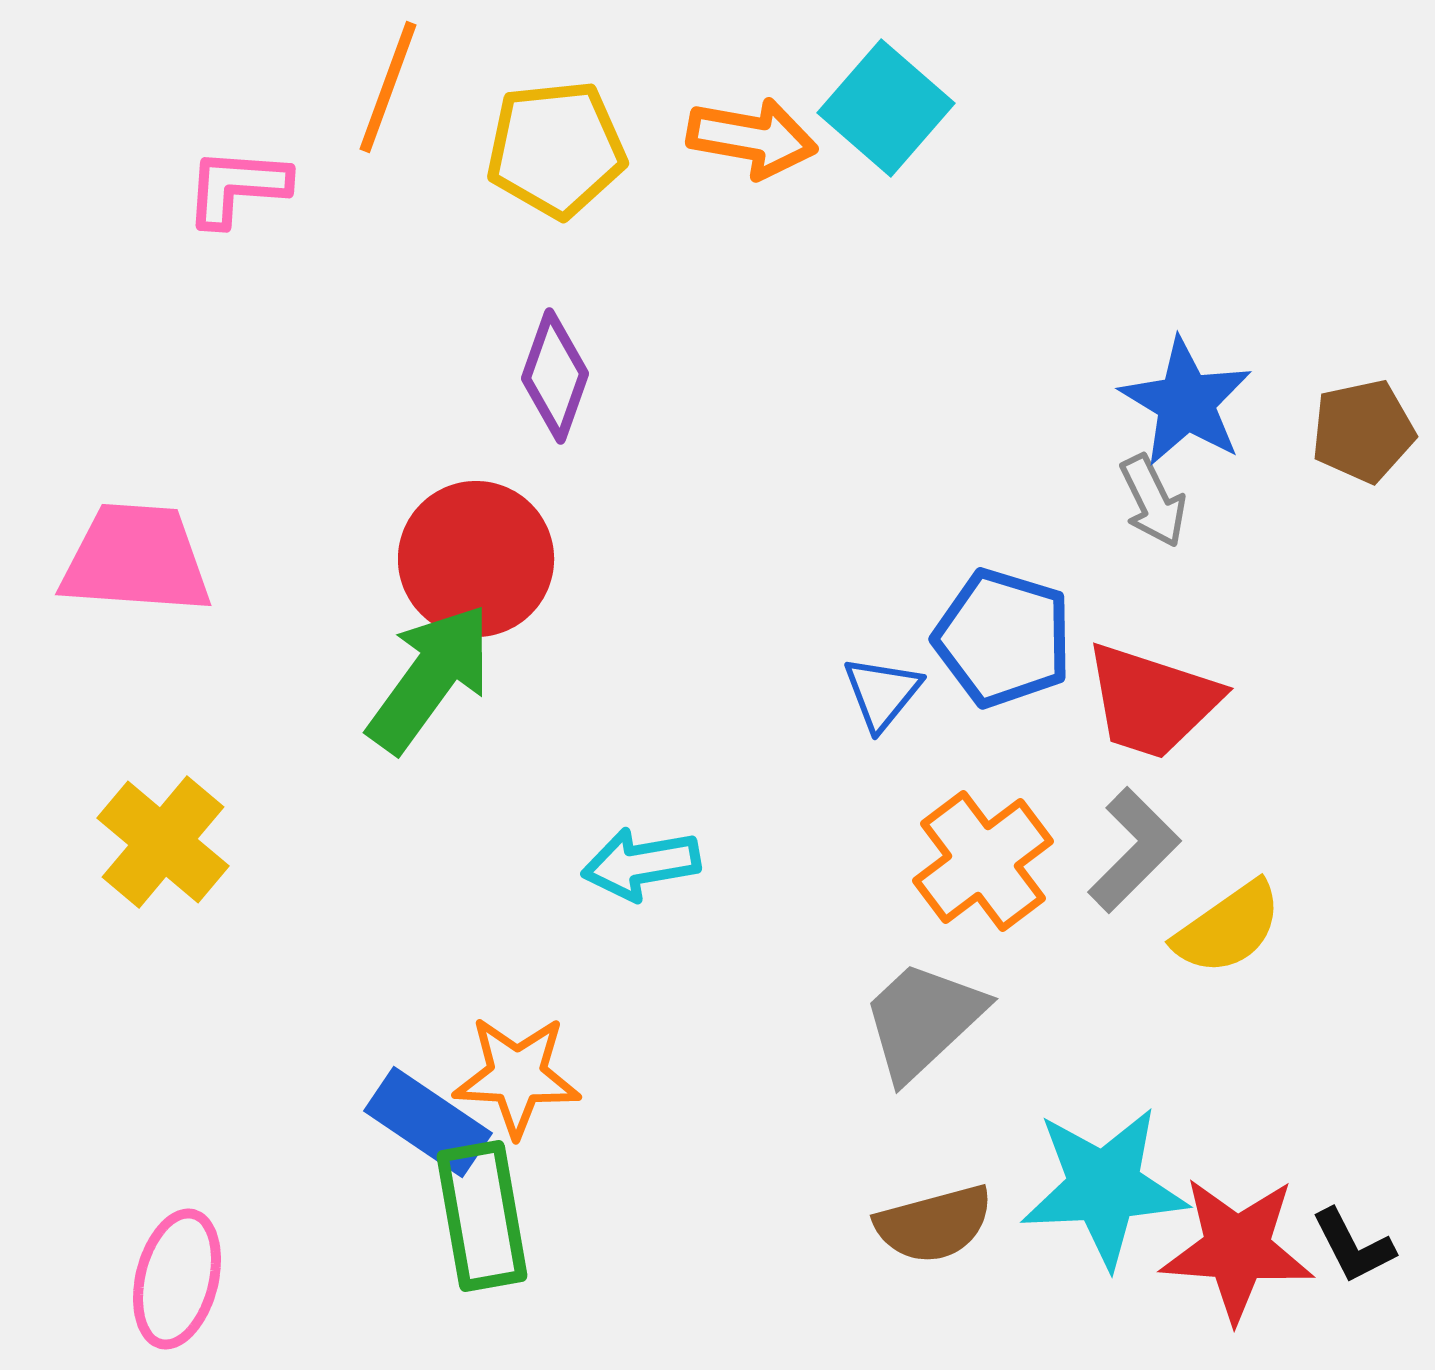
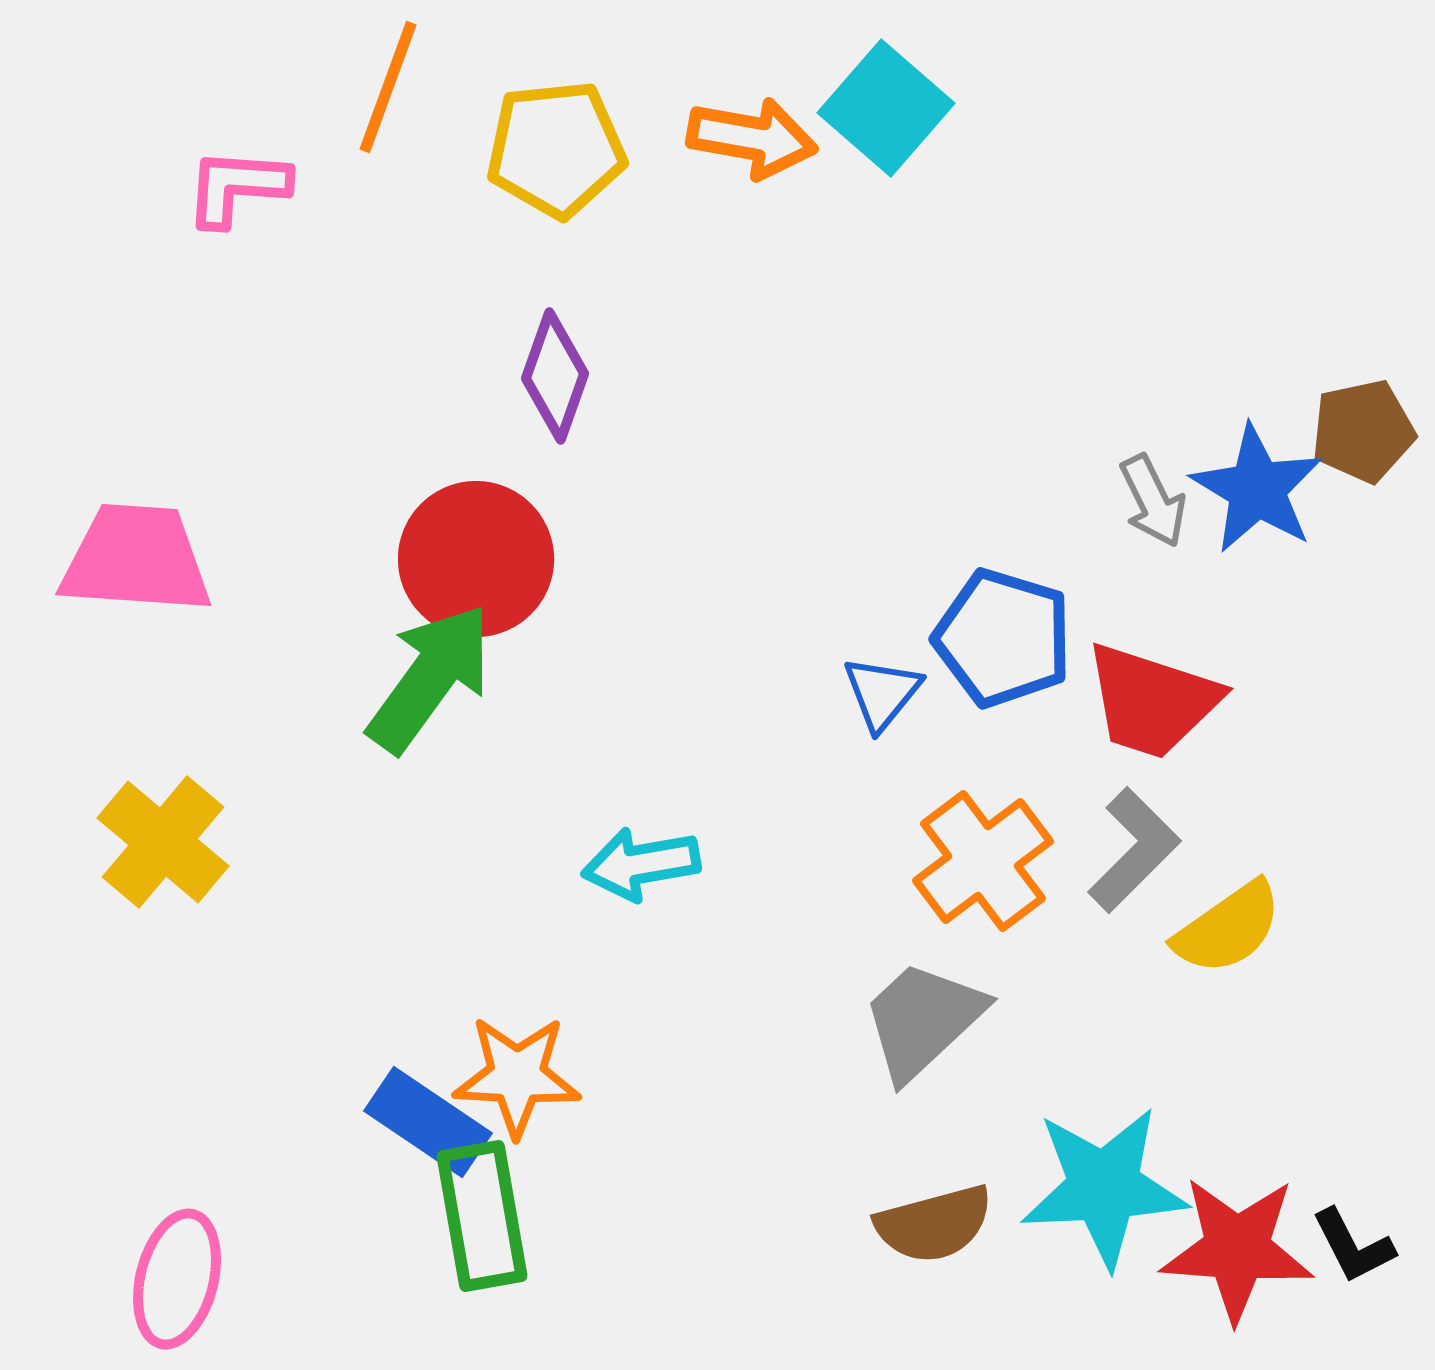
blue star: moved 71 px right, 87 px down
